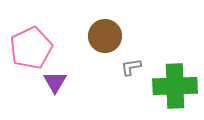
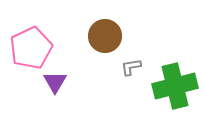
green cross: rotated 12 degrees counterclockwise
